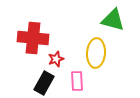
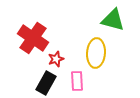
red cross: rotated 28 degrees clockwise
black rectangle: moved 2 px right
